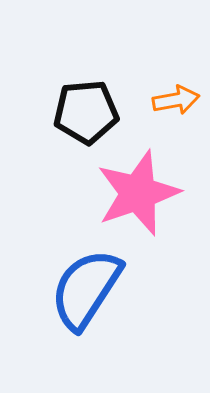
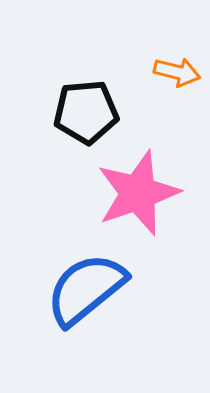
orange arrow: moved 1 px right, 28 px up; rotated 24 degrees clockwise
blue semicircle: rotated 18 degrees clockwise
